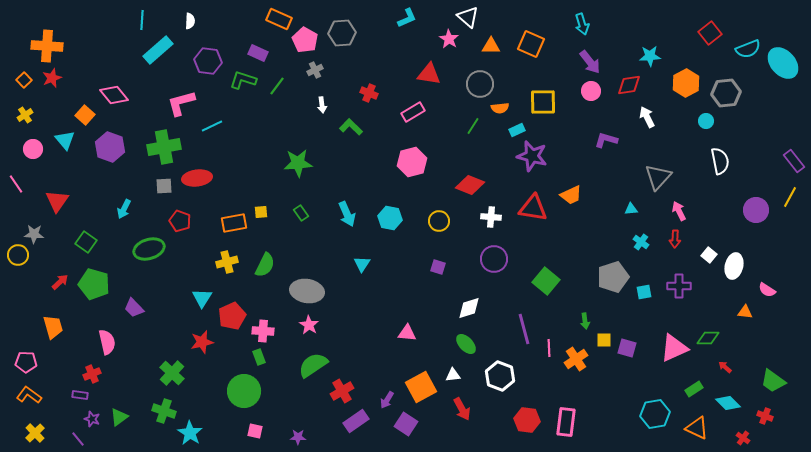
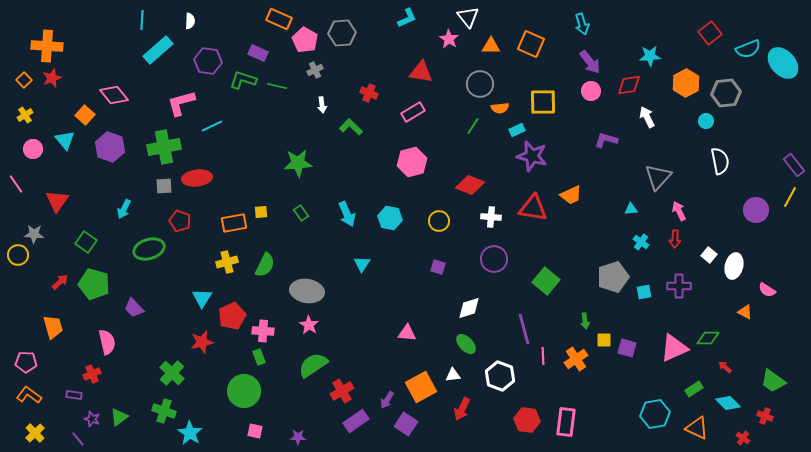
white triangle at (468, 17): rotated 10 degrees clockwise
red triangle at (429, 74): moved 8 px left, 2 px up
green line at (277, 86): rotated 66 degrees clockwise
purple rectangle at (794, 161): moved 4 px down
orange triangle at (745, 312): rotated 21 degrees clockwise
pink line at (549, 348): moved 6 px left, 8 px down
purple rectangle at (80, 395): moved 6 px left
red arrow at (462, 409): rotated 55 degrees clockwise
